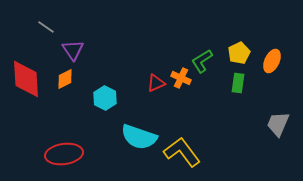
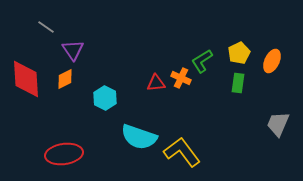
red triangle: rotated 18 degrees clockwise
